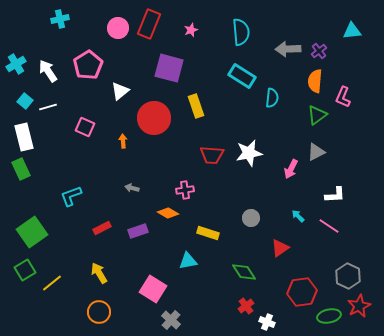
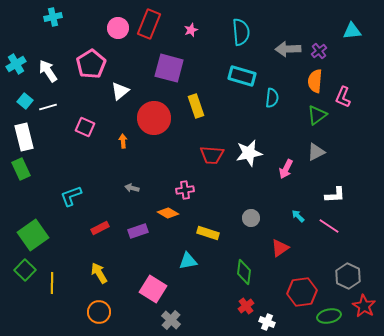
cyan cross at (60, 19): moved 7 px left, 2 px up
pink pentagon at (88, 65): moved 3 px right, 1 px up
cyan rectangle at (242, 76): rotated 16 degrees counterclockwise
pink arrow at (291, 169): moved 5 px left
red rectangle at (102, 228): moved 2 px left
green square at (32, 232): moved 1 px right, 3 px down
green square at (25, 270): rotated 15 degrees counterclockwise
green diamond at (244, 272): rotated 40 degrees clockwise
yellow line at (52, 283): rotated 50 degrees counterclockwise
red star at (359, 306): moved 5 px right; rotated 15 degrees counterclockwise
